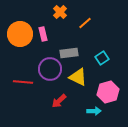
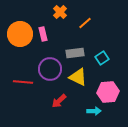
gray rectangle: moved 6 px right
pink hexagon: rotated 10 degrees clockwise
